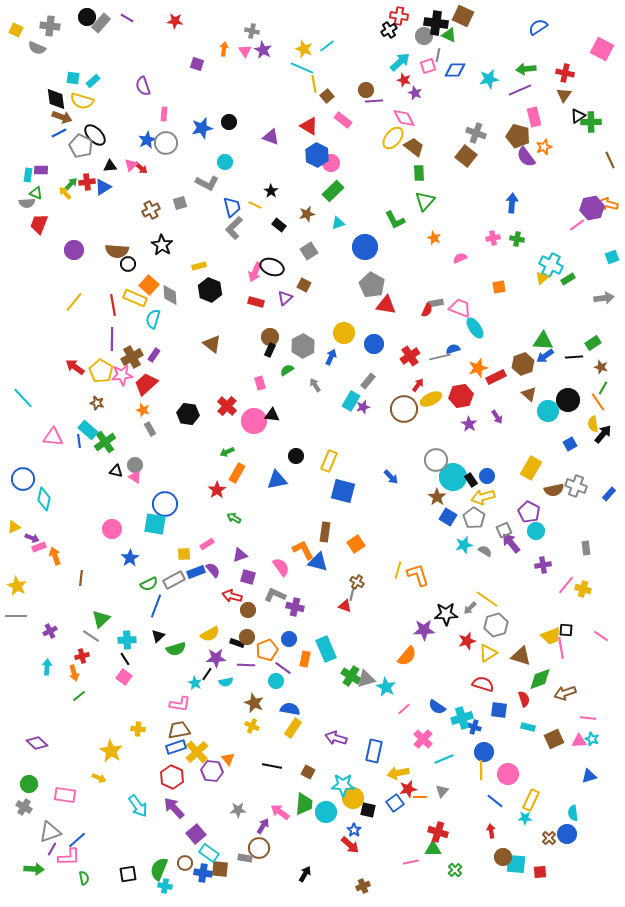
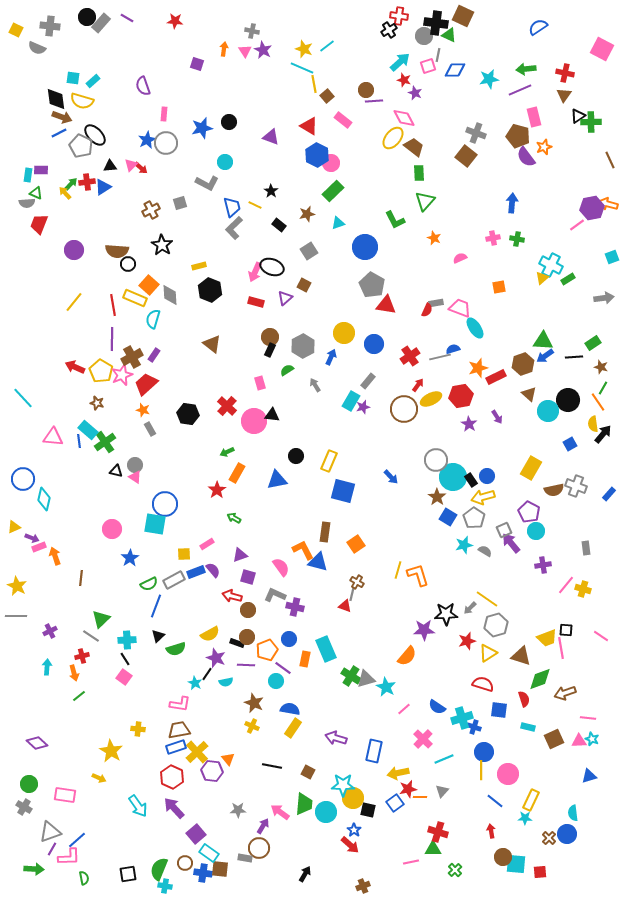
red arrow at (75, 367): rotated 12 degrees counterclockwise
pink star at (122, 375): rotated 15 degrees counterclockwise
yellow trapezoid at (551, 636): moved 4 px left, 2 px down
purple star at (216, 658): rotated 24 degrees clockwise
